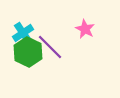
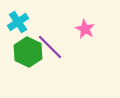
cyan cross: moved 5 px left, 11 px up
